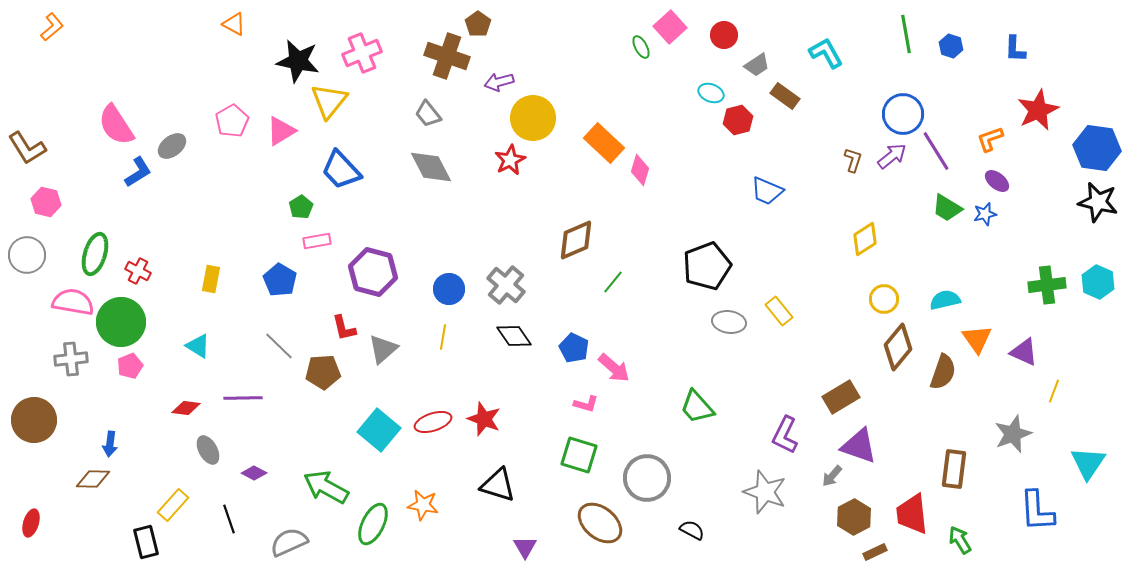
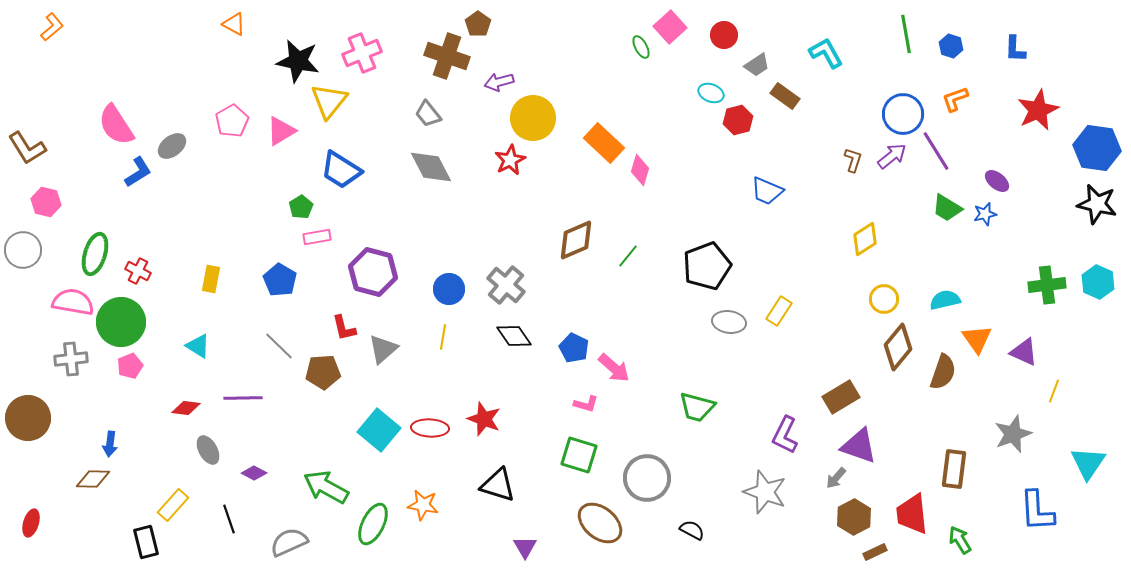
orange L-shape at (990, 139): moved 35 px left, 40 px up
blue trapezoid at (341, 170): rotated 15 degrees counterclockwise
black star at (1098, 202): moved 1 px left, 2 px down
pink rectangle at (317, 241): moved 4 px up
gray circle at (27, 255): moved 4 px left, 5 px up
green line at (613, 282): moved 15 px right, 26 px up
yellow rectangle at (779, 311): rotated 72 degrees clockwise
green trapezoid at (697, 407): rotated 33 degrees counterclockwise
brown circle at (34, 420): moved 6 px left, 2 px up
red ellipse at (433, 422): moved 3 px left, 6 px down; rotated 21 degrees clockwise
gray arrow at (832, 476): moved 4 px right, 2 px down
